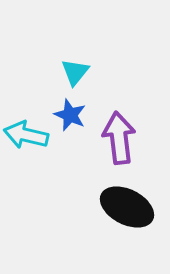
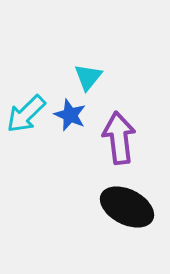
cyan triangle: moved 13 px right, 5 px down
cyan arrow: moved 21 px up; rotated 57 degrees counterclockwise
